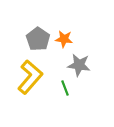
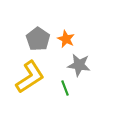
orange star: moved 2 px right; rotated 18 degrees clockwise
yellow L-shape: rotated 16 degrees clockwise
